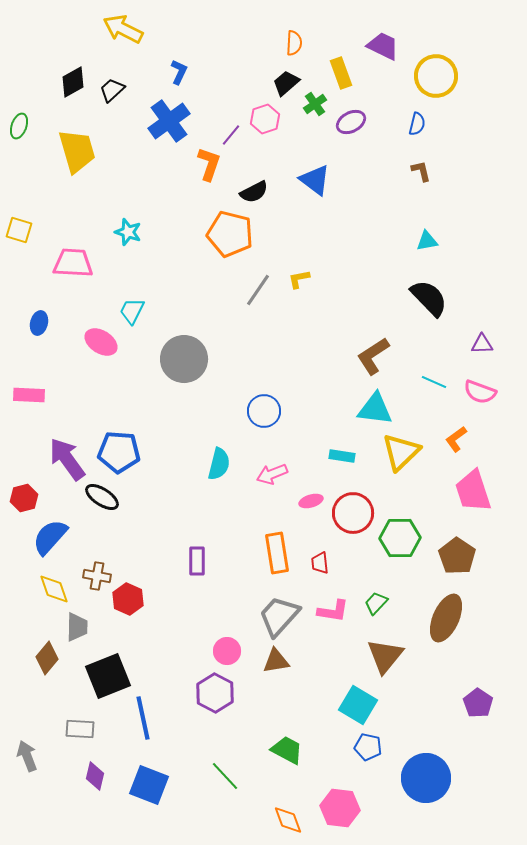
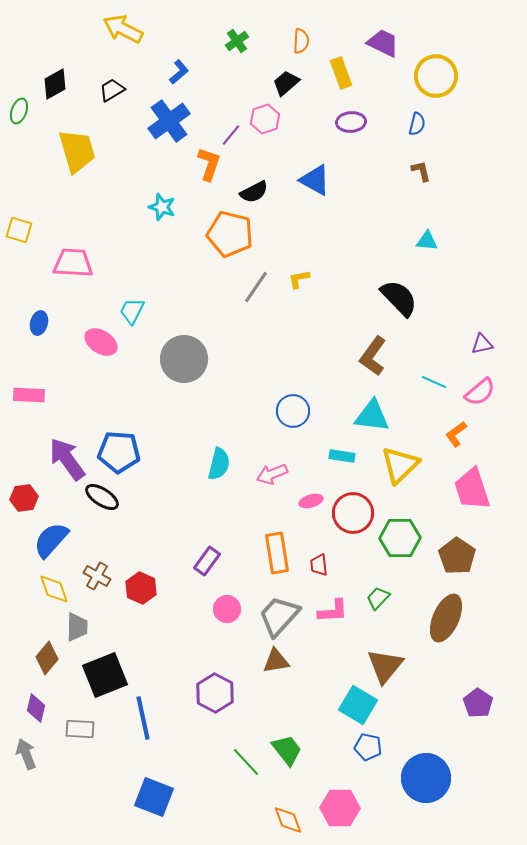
orange semicircle at (294, 43): moved 7 px right, 2 px up
purple trapezoid at (383, 46): moved 3 px up
blue L-shape at (179, 72): rotated 25 degrees clockwise
black diamond at (73, 82): moved 18 px left, 2 px down
black trapezoid at (112, 90): rotated 12 degrees clockwise
green cross at (315, 104): moved 78 px left, 63 px up
purple ellipse at (351, 122): rotated 24 degrees clockwise
green ellipse at (19, 126): moved 15 px up
blue triangle at (315, 180): rotated 8 degrees counterclockwise
cyan star at (128, 232): moved 34 px right, 25 px up
cyan triangle at (427, 241): rotated 15 degrees clockwise
gray line at (258, 290): moved 2 px left, 3 px up
black semicircle at (429, 298): moved 30 px left
purple triangle at (482, 344): rotated 10 degrees counterclockwise
brown L-shape at (373, 356): rotated 21 degrees counterclockwise
pink semicircle at (480, 392): rotated 60 degrees counterclockwise
cyan triangle at (375, 409): moved 3 px left, 7 px down
blue circle at (264, 411): moved 29 px right
orange L-shape at (456, 439): moved 5 px up
yellow triangle at (401, 452): moved 1 px left, 13 px down
pink trapezoid at (473, 491): moved 1 px left, 2 px up
red hexagon at (24, 498): rotated 8 degrees clockwise
blue semicircle at (50, 537): moved 1 px right, 3 px down
purple rectangle at (197, 561): moved 10 px right; rotated 36 degrees clockwise
red trapezoid at (320, 563): moved 1 px left, 2 px down
brown cross at (97, 576): rotated 20 degrees clockwise
red hexagon at (128, 599): moved 13 px right, 11 px up
green trapezoid at (376, 603): moved 2 px right, 5 px up
pink L-shape at (333, 611): rotated 12 degrees counterclockwise
pink circle at (227, 651): moved 42 px up
brown triangle at (385, 656): moved 10 px down
black square at (108, 676): moved 3 px left, 1 px up
green trapezoid at (287, 750): rotated 24 degrees clockwise
gray arrow at (27, 756): moved 1 px left, 2 px up
purple diamond at (95, 776): moved 59 px left, 68 px up
green line at (225, 776): moved 21 px right, 14 px up
blue square at (149, 785): moved 5 px right, 12 px down
pink hexagon at (340, 808): rotated 6 degrees counterclockwise
